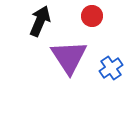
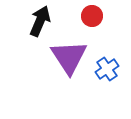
blue cross: moved 4 px left, 1 px down
